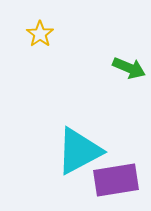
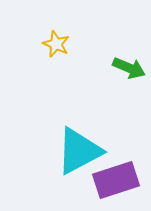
yellow star: moved 16 px right, 10 px down; rotated 12 degrees counterclockwise
purple rectangle: rotated 9 degrees counterclockwise
